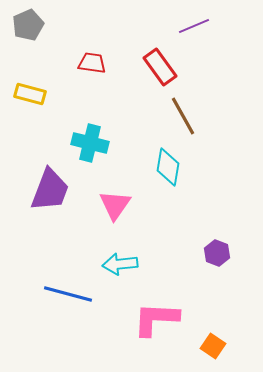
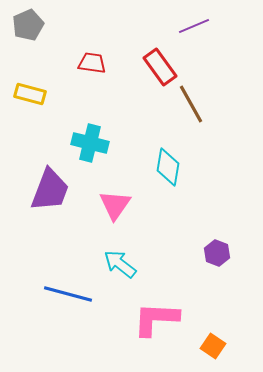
brown line: moved 8 px right, 12 px up
cyan arrow: rotated 44 degrees clockwise
